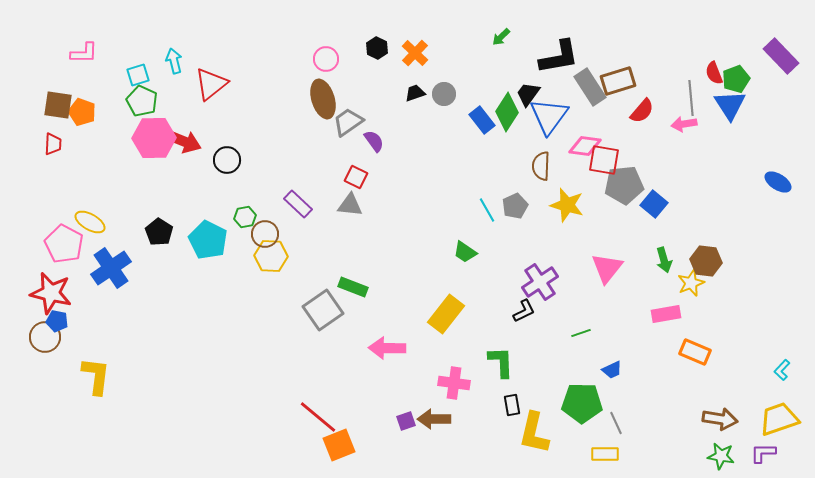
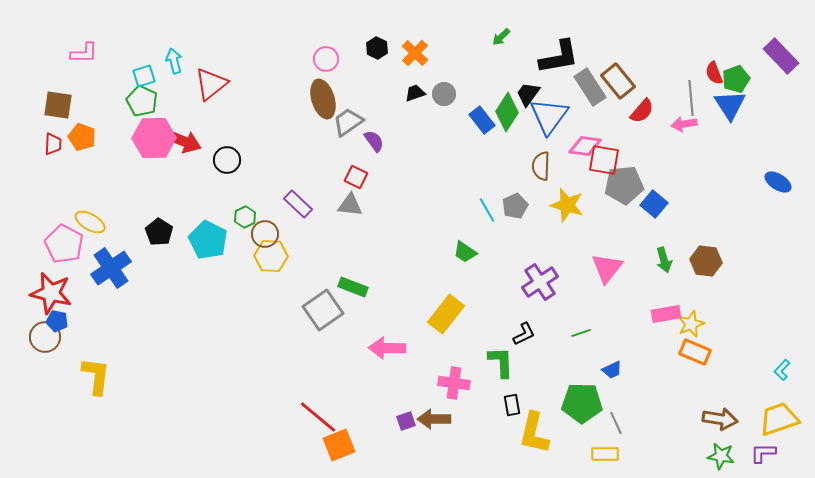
cyan square at (138, 75): moved 6 px right, 1 px down
brown rectangle at (618, 81): rotated 68 degrees clockwise
orange pentagon at (82, 112): moved 25 px down
green hexagon at (245, 217): rotated 15 degrees counterclockwise
yellow star at (691, 283): moved 41 px down
black L-shape at (524, 311): moved 23 px down
